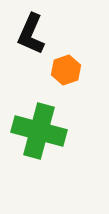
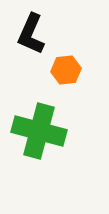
orange hexagon: rotated 12 degrees clockwise
